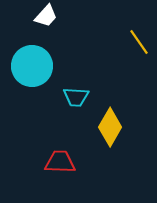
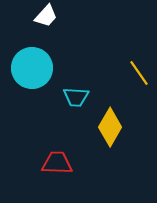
yellow line: moved 31 px down
cyan circle: moved 2 px down
red trapezoid: moved 3 px left, 1 px down
